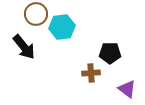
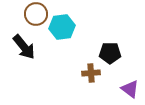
purple triangle: moved 3 px right
